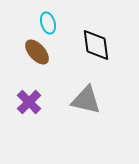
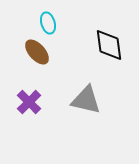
black diamond: moved 13 px right
